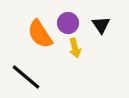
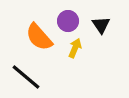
purple circle: moved 2 px up
orange semicircle: moved 1 px left, 3 px down; rotated 8 degrees counterclockwise
yellow arrow: rotated 144 degrees counterclockwise
